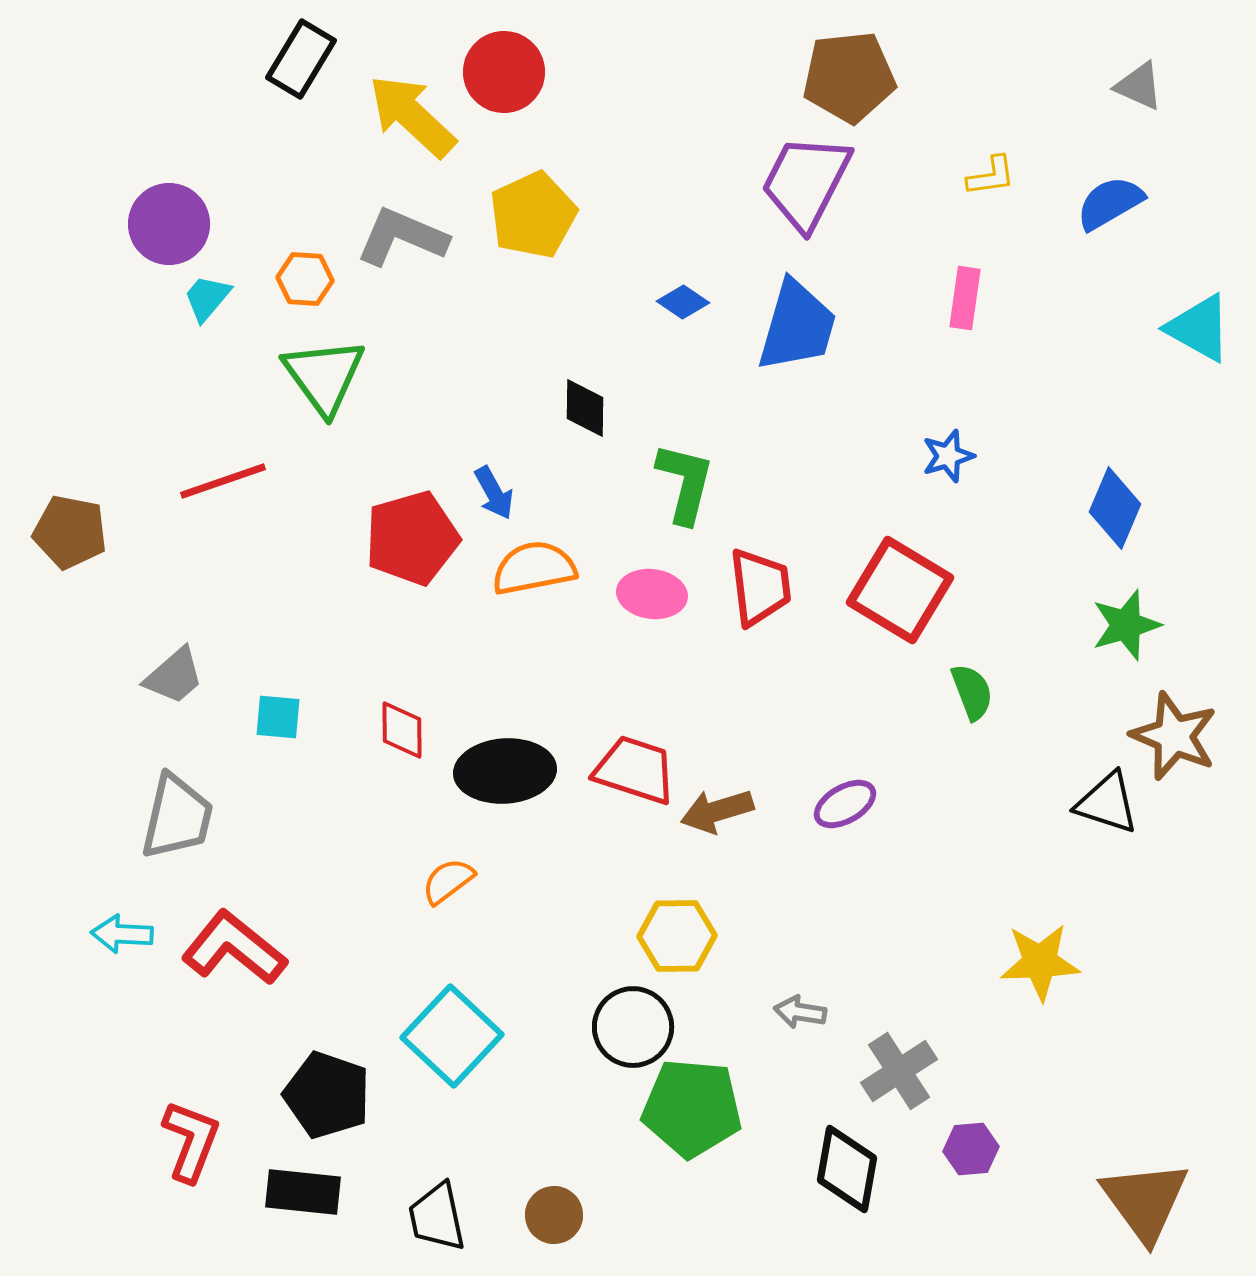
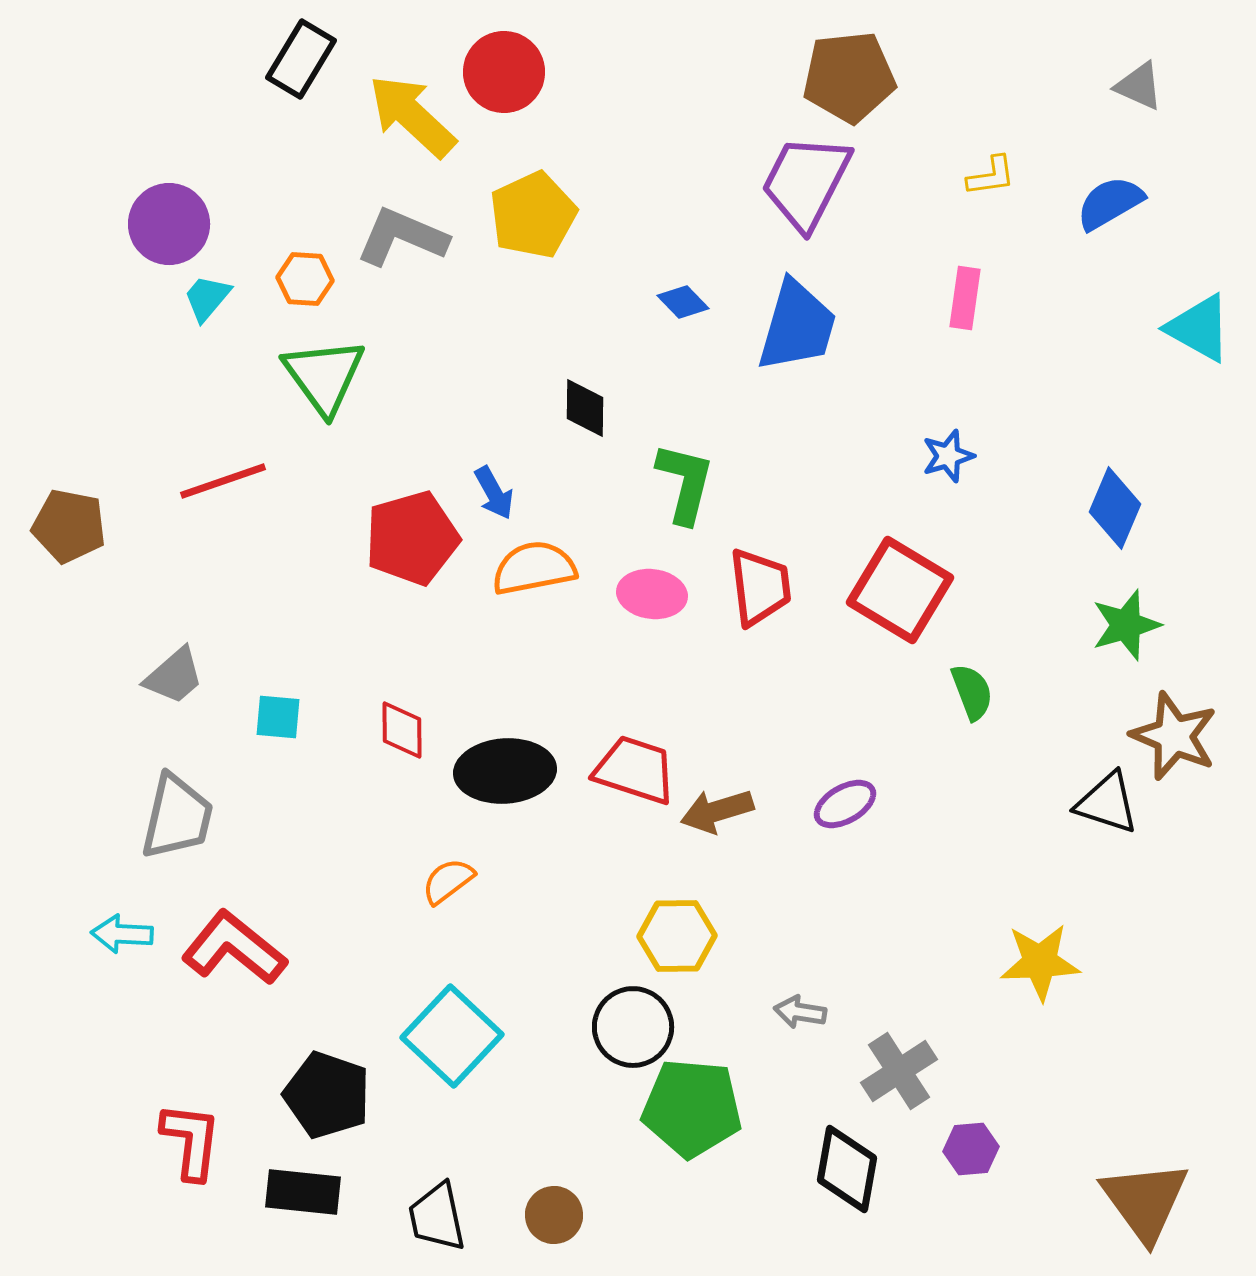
blue diamond at (683, 302): rotated 12 degrees clockwise
brown pentagon at (70, 532): moved 1 px left, 6 px up
red L-shape at (191, 1141): rotated 14 degrees counterclockwise
